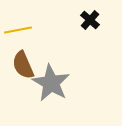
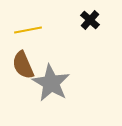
yellow line: moved 10 px right
